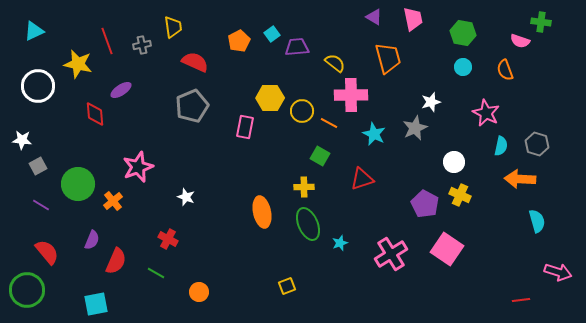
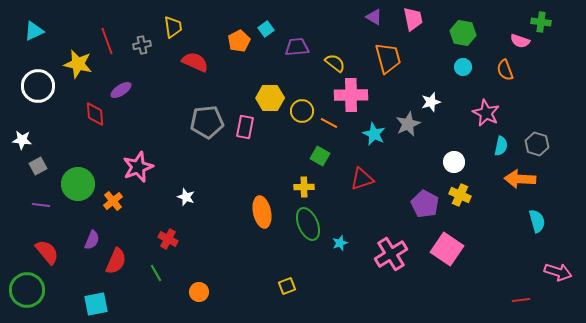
cyan square at (272, 34): moved 6 px left, 5 px up
gray pentagon at (192, 106): moved 15 px right, 16 px down; rotated 16 degrees clockwise
gray star at (415, 128): moved 7 px left, 4 px up
purple line at (41, 205): rotated 24 degrees counterclockwise
green line at (156, 273): rotated 30 degrees clockwise
